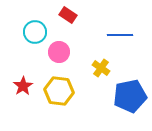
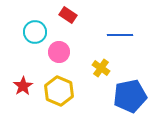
yellow hexagon: rotated 16 degrees clockwise
